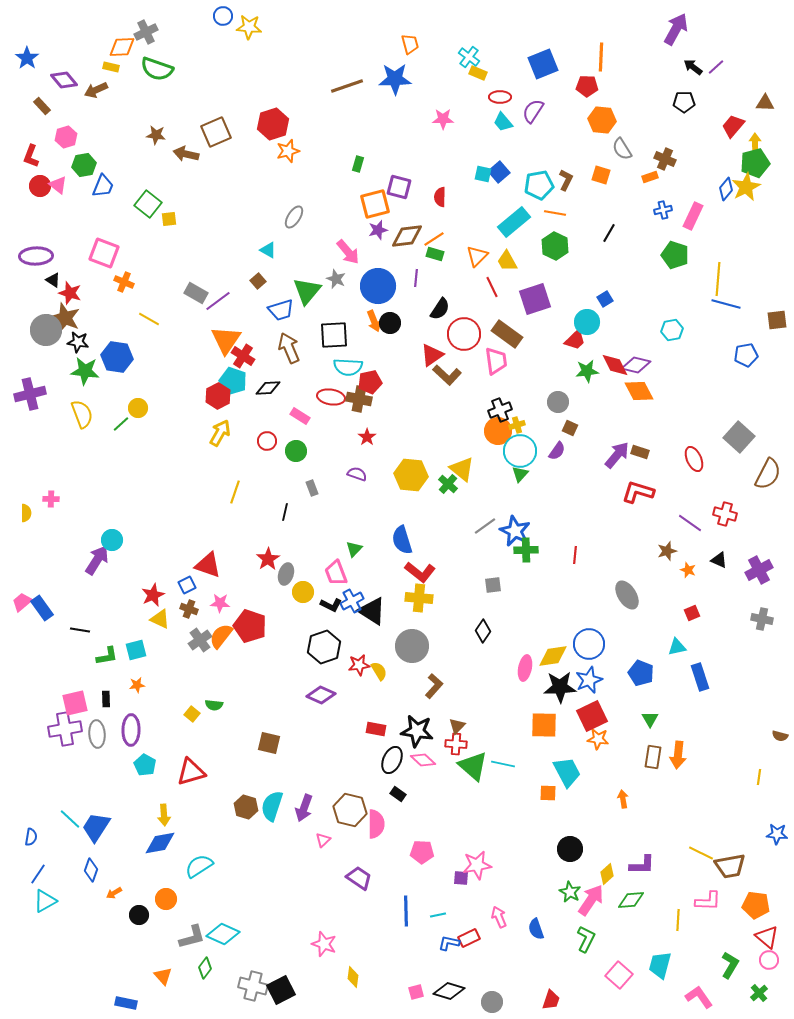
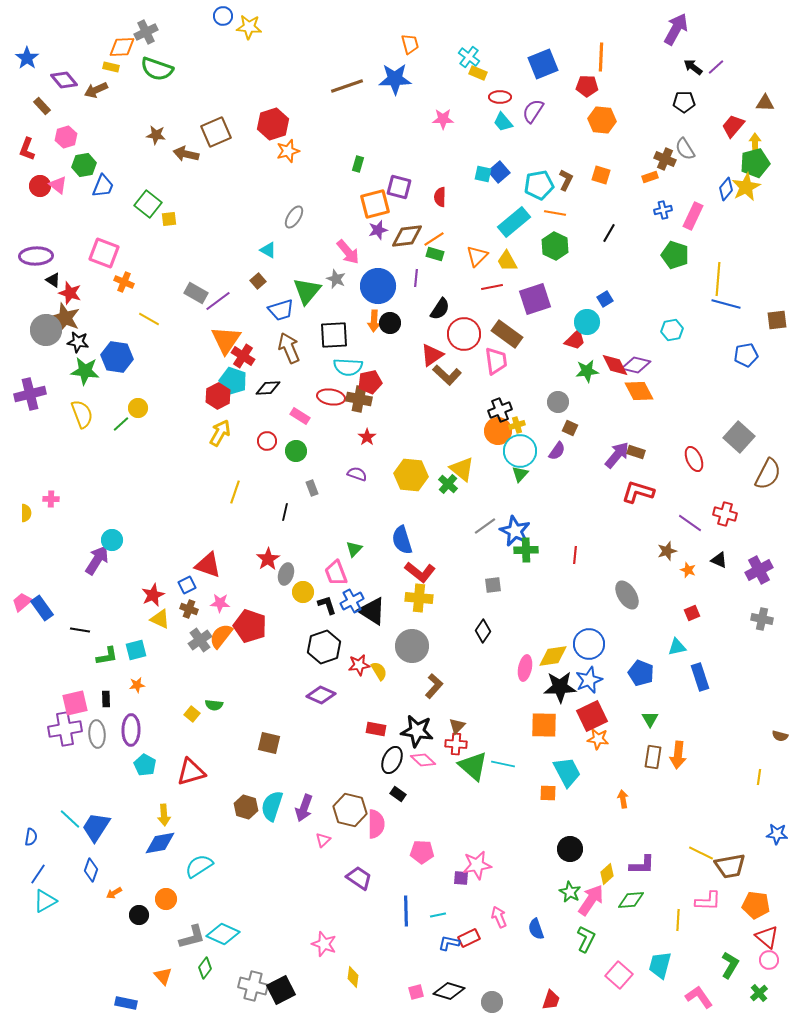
gray semicircle at (622, 149): moved 63 px right
red L-shape at (31, 156): moved 4 px left, 7 px up
red line at (492, 287): rotated 75 degrees counterclockwise
orange arrow at (374, 321): rotated 25 degrees clockwise
brown rectangle at (640, 452): moved 4 px left
black L-shape at (331, 605): moved 4 px left; rotated 135 degrees counterclockwise
